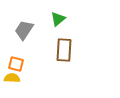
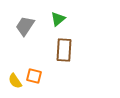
gray trapezoid: moved 1 px right, 4 px up
orange square: moved 18 px right, 12 px down
yellow semicircle: moved 3 px right, 3 px down; rotated 126 degrees counterclockwise
